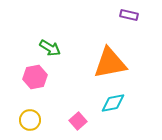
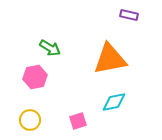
orange triangle: moved 4 px up
cyan diamond: moved 1 px right, 1 px up
pink square: rotated 24 degrees clockwise
